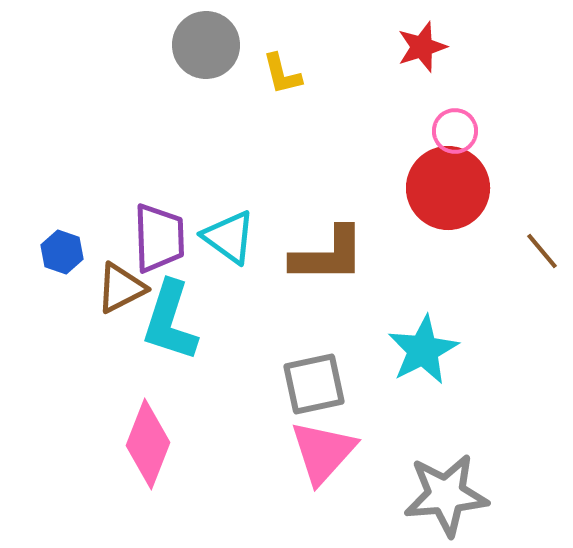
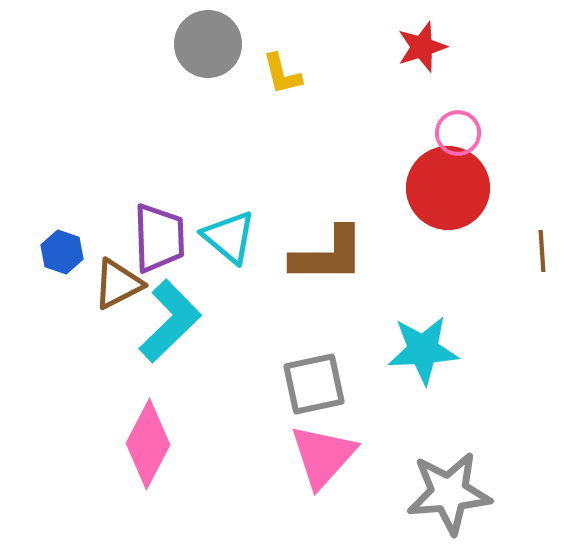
gray circle: moved 2 px right, 1 px up
pink circle: moved 3 px right, 2 px down
cyan triangle: rotated 4 degrees clockwise
brown line: rotated 36 degrees clockwise
brown triangle: moved 3 px left, 4 px up
cyan L-shape: rotated 152 degrees counterclockwise
cyan star: rotated 24 degrees clockwise
pink diamond: rotated 6 degrees clockwise
pink triangle: moved 4 px down
gray star: moved 3 px right, 2 px up
